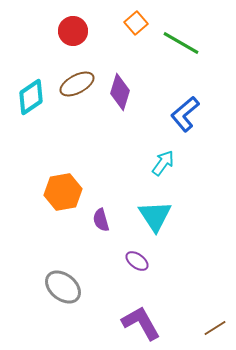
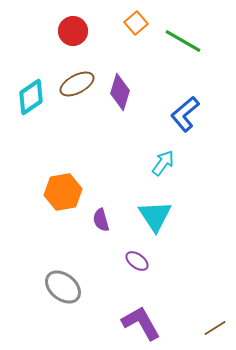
green line: moved 2 px right, 2 px up
